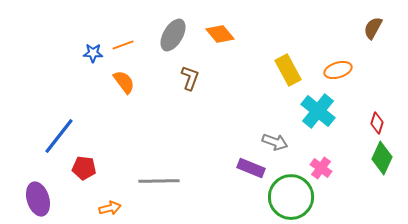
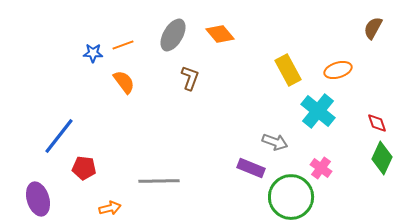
red diamond: rotated 35 degrees counterclockwise
